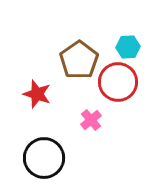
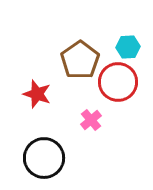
brown pentagon: moved 1 px right
